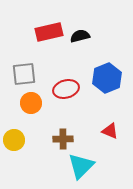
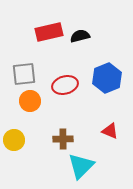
red ellipse: moved 1 px left, 4 px up
orange circle: moved 1 px left, 2 px up
